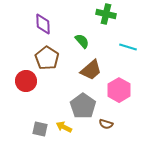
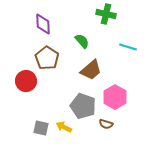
pink hexagon: moved 4 px left, 7 px down
gray pentagon: rotated 15 degrees counterclockwise
gray square: moved 1 px right, 1 px up
